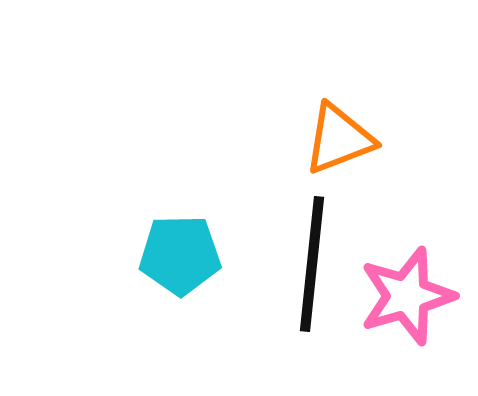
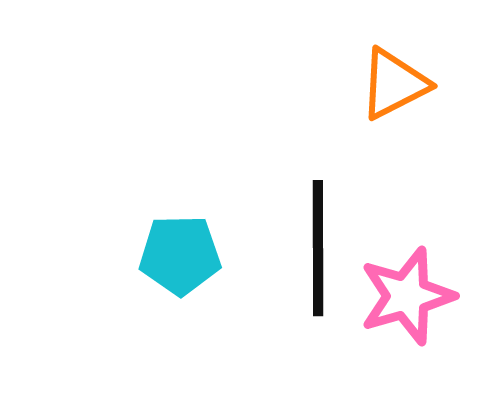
orange triangle: moved 55 px right, 55 px up; rotated 6 degrees counterclockwise
black line: moved 6 px right, 16 px up; rotated 6 degrees counterclockwise
